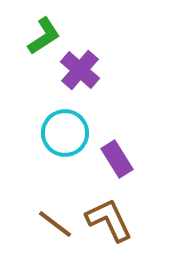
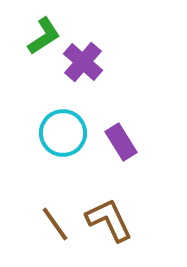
purple cross: moved 3 px right, 8 px up
cyan circle: moved 2 px left
purple rectangle: moved 4 px right, 17 px up
brown line: rotated 18 degrees clockwise
